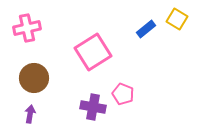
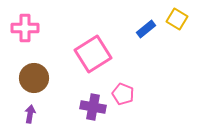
pink cross: moved 2 px left; rotated 12 degrees clockwise
pink square: moved 2 px down
